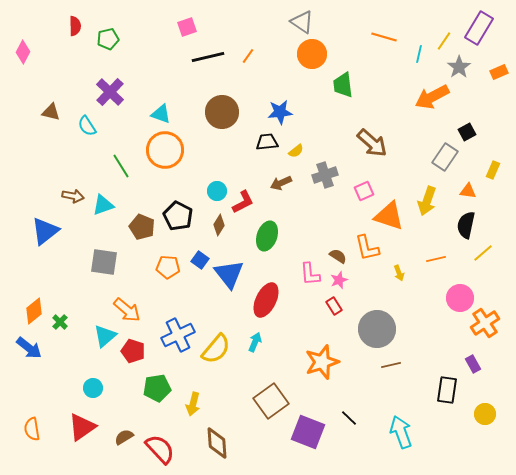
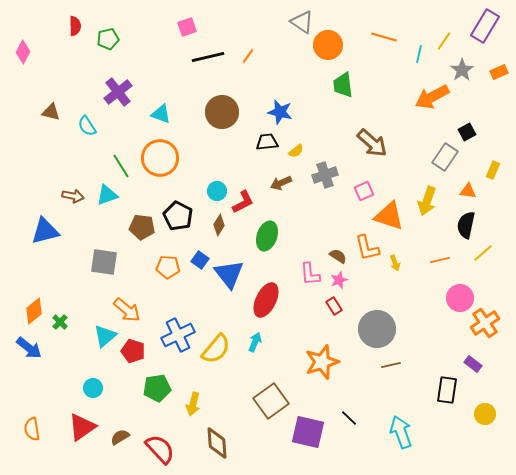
purple rectangle at (479, 28): moved 6 px right, 2 px up
orange circle at (312, 54): moved 16 px right, 9 px up
gray star at (459, 67): moved 3 px right, 3 px down
purple cross at (110, 92): moved 8 px right; rotated 8 degrees clockwise
blue star at (280, 112): rotated 20 degrees clockwise
orange circle at (165, 150): moved 5 px left, 8 px down
cyan triangle at (103, 205): moved 4 px right, 10 px up
brown pentagon at (142, 227): rotated 15 degrees counterclockwise
blue triangle at (45, 231): rotated 24 degrees clockwise
orange line at (436, 259): moved 4 px right, 1 px down
yellow arrow at (399, 273): moved 4 px left, 10 px up
purple rectangle at (473, 364): rotated 24 degrees counterclockwise
purple square at (308, 432): rotated 8 degrees counterclockwise
brown semicircle at (124, 437): moved 4 px left
